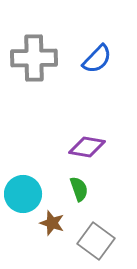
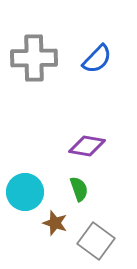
purple diamond: moved 1 px up
cyan circle: moved 2 px right, 2 px up
brown star: moved 3 px right
